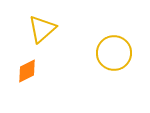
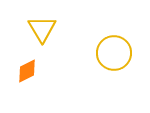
yellow triangle: rotated 20 degrees counterclockwise
